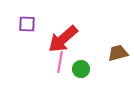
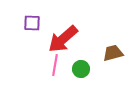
purple square: moved 5 px right, 1 px up
brown trapezoid: moved 5 px left
pink line: moved 5 px left, 3 px down
